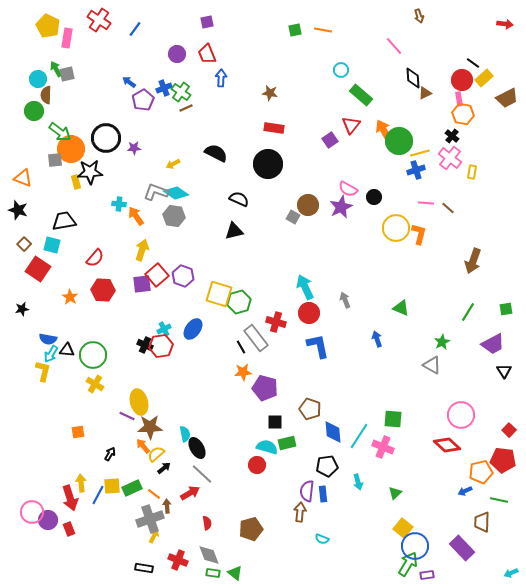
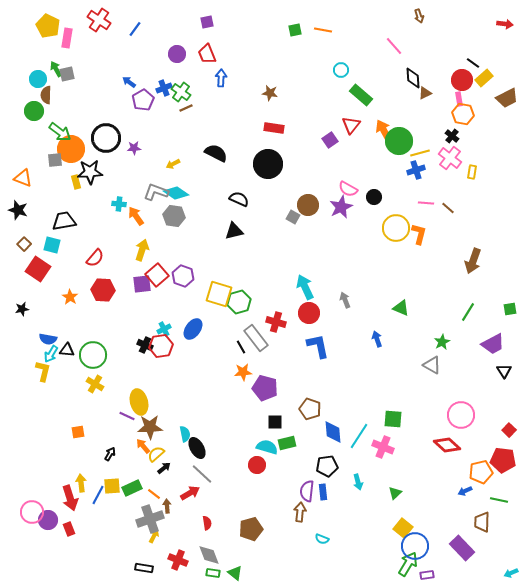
green square at (506, 309): moved 4 px right
blue rectangle at (323, 494): moved 2 px up
